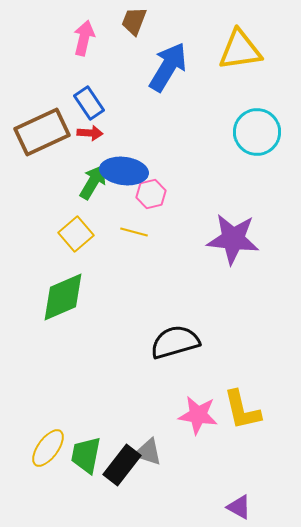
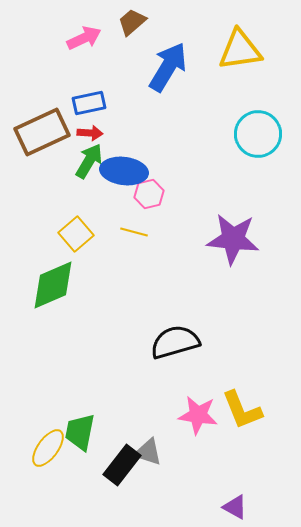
brown trapezoid: moved 2 px left, 1 px down; rotated 28 degrees clockwise
pink arrow: rotated 52 degrees clockwise
blue rectangle: rotated 68 degrees counterclockwise
cyan circle: moved 1 px right, 2 px down
green arrow: moved 4 px left, 21 px up
pink hexagon: moved 2 px left
green diamond: moved 10 px left, 12 px up
yellow L-shape: rotated 9 degrees counterclockwise
green trapezoid: moved 6 px left, 23 px up
purple triangle: moved 4 px left
